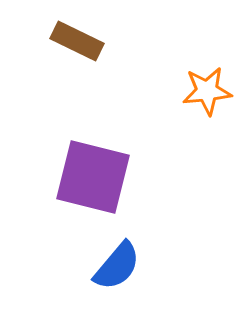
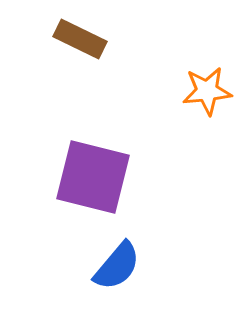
brown rectangle: moved 3 px right, 2 px up
